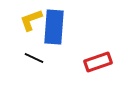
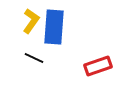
yellow L-shape: moved 1 px down; rotated 145 degrees clockwise
red rectangle: moved 4 px down
